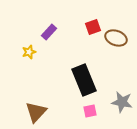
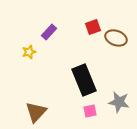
gray star: moved 3 px left
